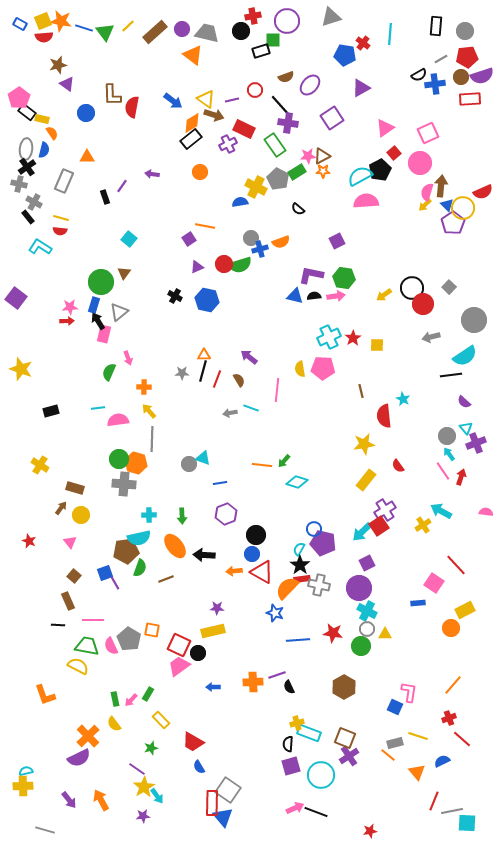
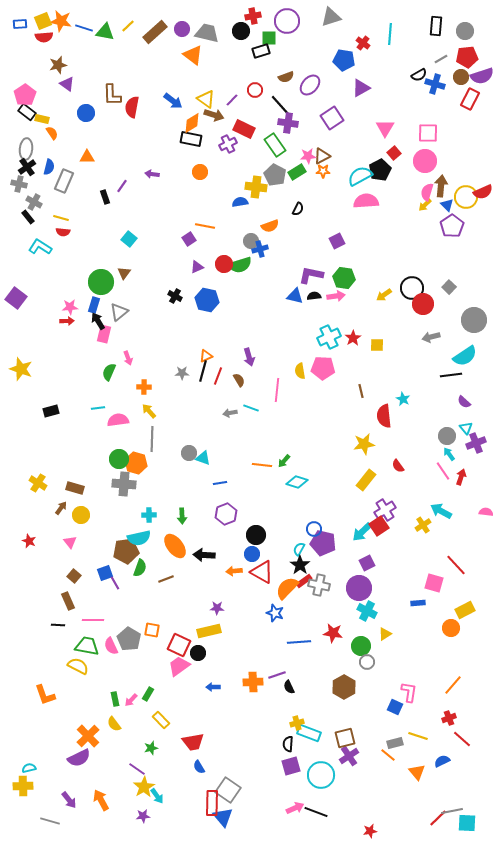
blue rectangle at (20, 24): rotated 32 degrees counterclockwise
green triangle at (105, 32): rotated 42 degrees counterclockwise
green square at (273, 40): moved 4 px left, 2 px up
blue pentagon at (345, 55): moved 1 px left, 5 px down
blue cross at (435, 84): rotated 24 degrees clockwise
pink pentagon at (19, 98): moved 6 px right, 3 px up
red rectangle at (470, 99): rotated 60 degrees counterclockwise
purple line at (232, 100): rotated 32 degrees counterclockwise
pink triangle at (385, 128): rotated 24 degrees counterclockwise
pink square at (428, 133): rotated 25 degrees clockwise
black rectangle at (191, 139): rotated 50 degrees clockwise
blue semicircle at (44, 150): moved 5 px right, 17 px down
pink circle at (420, 163): moved 5 px right, 2 px up
gray pentagon at (278, 179): moved 3 px left, 4 px up
yellow cross at (256, 187): rotated 20 degrees counterclockwise
yellow circle at (463, 208): moved 3 px right, 11 px up
black semicircle at (298, 209): rotated 104 degrees counterclockwise
purple pentagon at (453, 223): moved 1 px left, 3 px down
red semicircle at (60, 231): moved 3 px right, 1 px down
gray circle at (251, 238): moved 3 px down
orange semicircle at (281, 242): moved 11 px left, 16 px up
orange triangle at (204, 355): moved 2 px right, 1 px down; rotated 24 degrees counterclockwise
purple arrow at (249, 357): rotated 144 degrees counterclockwise
yellow semicircle at (300, 369): moved 2 px down
red line at (217, 379): moved 1 px right, 3 px up
gray circle at (189, 464): moved 11 px up
yellow cross at (40, 465): moved 2 px left, 18 px down
red rectangle at (302, 579): moved 2 px right, 2 px down; rotated 28 degrees counterclockwise
pink square at (434, 583): rotated 18 degrees counterclockwise
gray circle at (367, 629): moved 33 px down
yellow rectangle at (213, 631): moved 4 px left
yellow triangle at (385, 634): rotated 32 degrees counterclockwise
blue line at (298, 640): moved 1 px right, 2 px down
brown square at (345, 738): rotated 35 degrees counterclockwise
red trapezoid at (193, 742): rotated 40 degrees counterclockwise
cyan semicircle at (26, 771): moved 3 px right, 3 px up
red line at (434, 801): moved 4 px right, 17 px down; rotated 24 degrees clockwise
gray line at (45, 830): moved 5 px right, 9 px up
